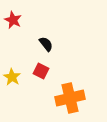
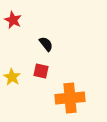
red square: rotated 14 degrees counterclockwise
orange cross: rotated 8 degrees clockwise
